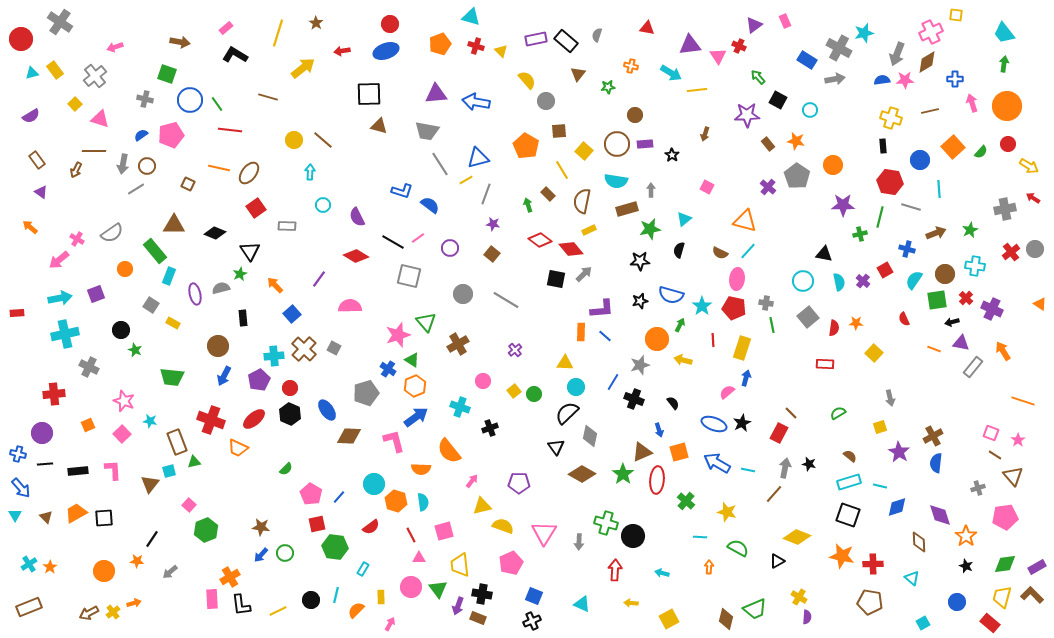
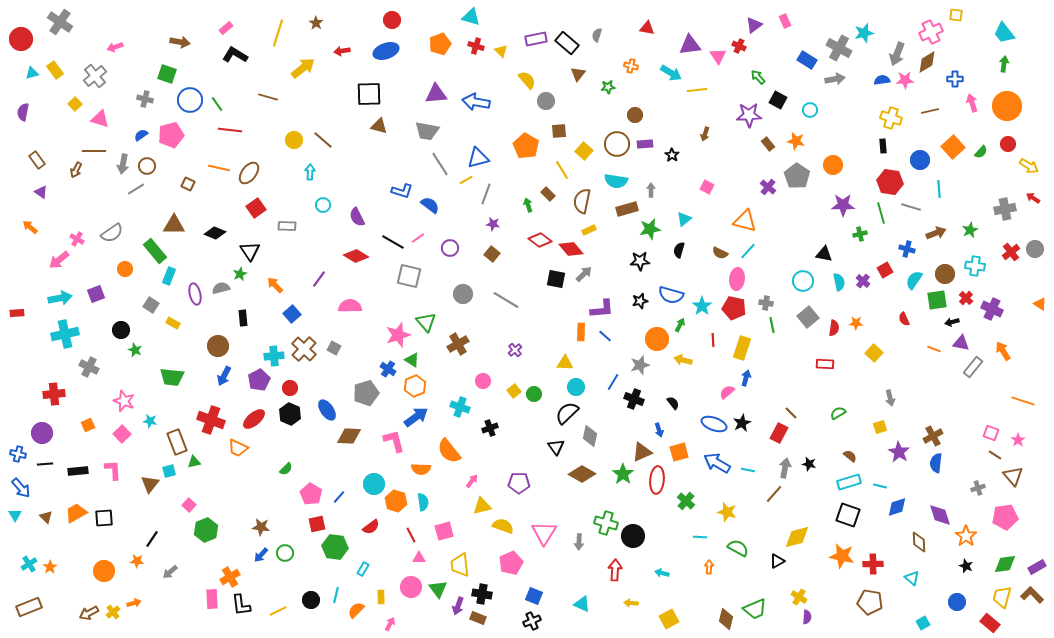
red circle at (390, 24): moved 2 px right, 4 px up
black rectangle at (566, 41): moved 1 px right, 2 px down
purple star at (747, 115): moved 2 px right
purple semicircle at (31, 116): moved 8 px left, 4 px up; rotated 132 degrees clockwise
green line at (880, 217): moved 1 px right, 4 px up; rotated 30 degrees counterclockwise
yellow diamond at (797, 537): rotated 36 degrees counterclockwise
